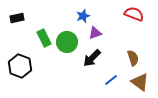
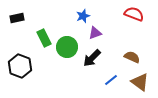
green circle: moved 5 px down
brown semicircle: moved 1 px left, 1 px up; rotated 49 degrees counterclockwise
